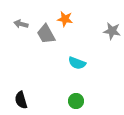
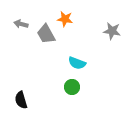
green circle: moved 4 px left, 14 px up
